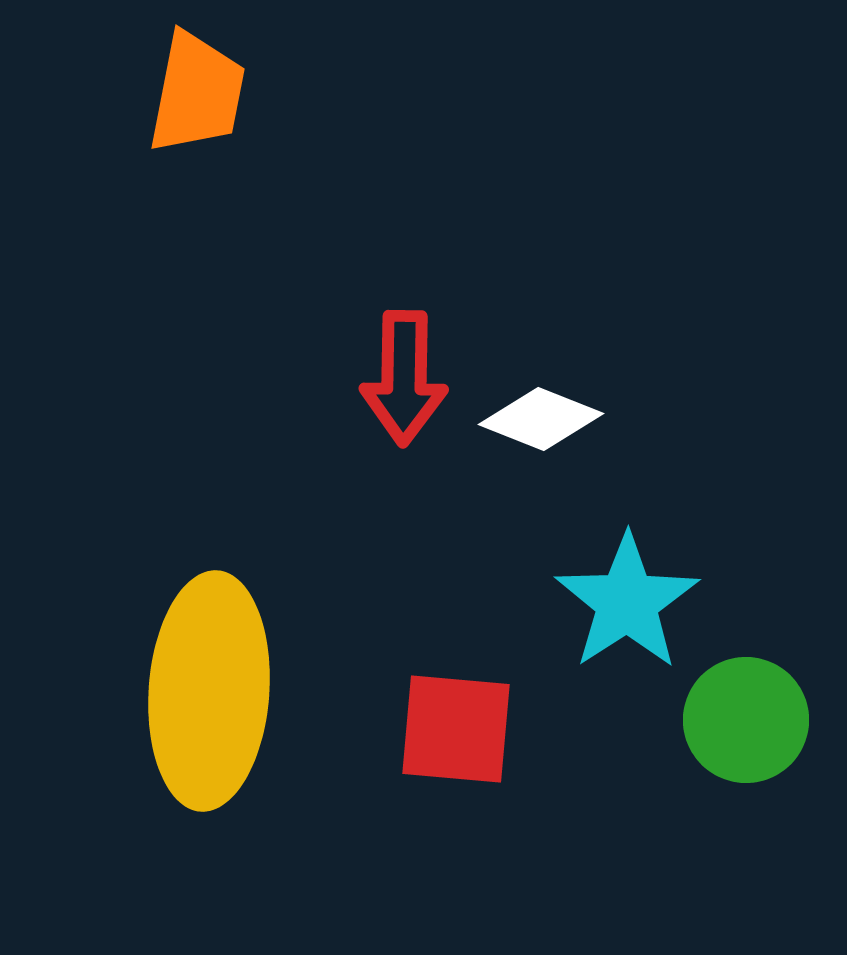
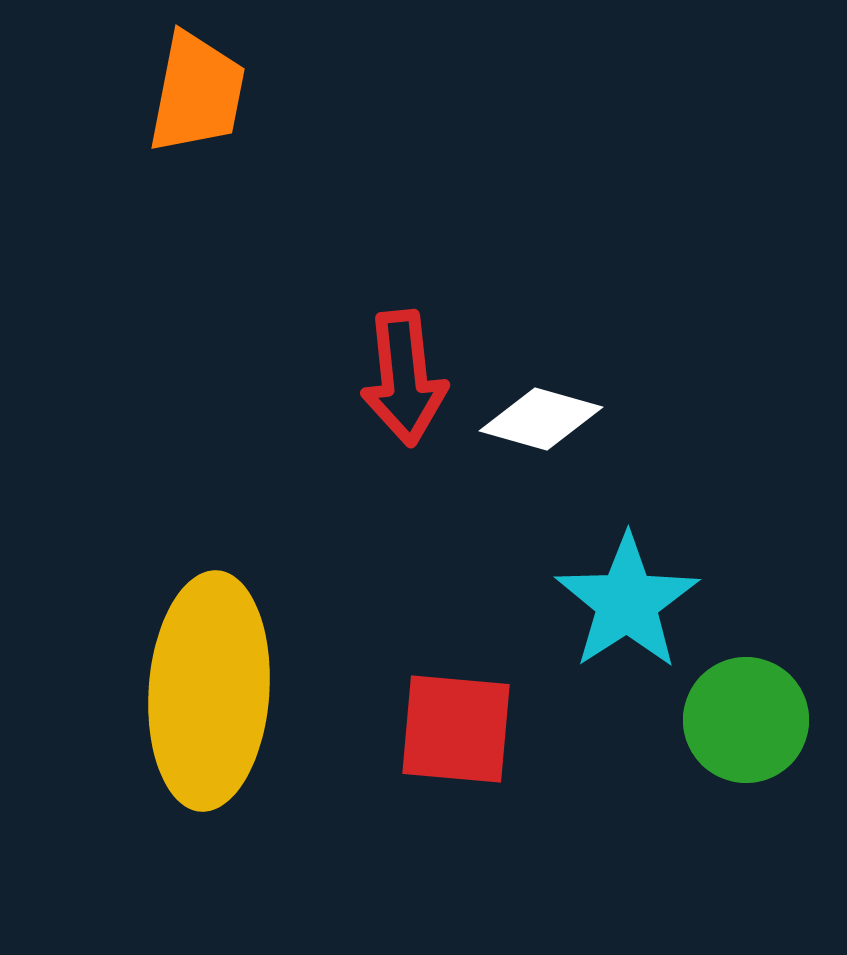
red arrow: rotated 7 degrees counterclockwise
white diamond: rotated 6 degrees counterclockwise
